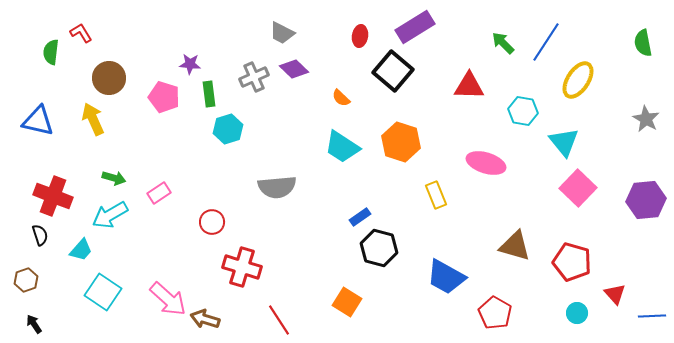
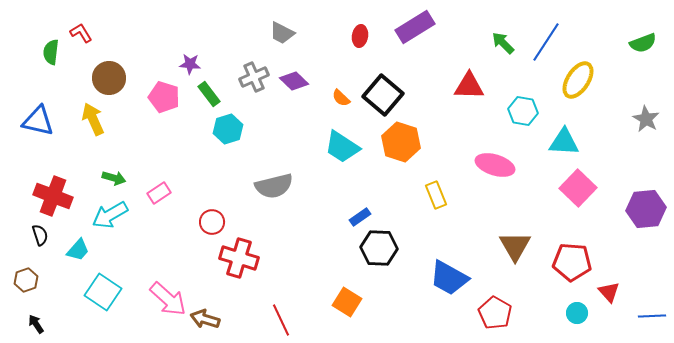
green semicircle at (643, 43): rotated 100 degrees counterclockwise
purple diamond at (294, 69): moved 12 px down
black square at (393, 71): moved 10 px left, 24 px down
green rectangle at (209, 94): rotated 30 degrees counterclockwise
cyan triangle at (564, 142): rotated 48 degrees counterclockwise
pink ellipse at (486, 163): moved 9 px right, 2 px down
gray semicircle at (277, 187): moved 3 px left, 1 px up; rotated 9 degrees counterclockwise
purple hexagon at (646, 200): moved 9 px down
brown triangle at (515, 246): rotated 44 degrees clockwise
black hexagon at (379, 248): rotated 12 degrees counterclockwise
cyan trapezoid at (81, 250): moved 3 px left
red pentagon at (572, 262): rotated 12 degrees counterclockwise
red cross at (242, 267): moved 3 px left, 9 px up
blue trapezoid at (446, 277): moved 3 px right, 1 px down
red triangle at (615, 294): moved 6 px left, 2 px up
red line at (279, 320): moved 2 px right; rotated 8 degrees clockwise
black arrow at (34, 324): moved 2 px right
